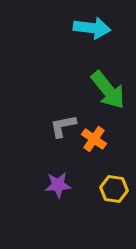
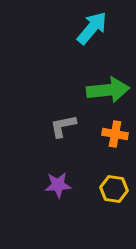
cyan arrow: rotated 57 degrees counterclockwise
green arrow: rotated 57 degrees counterclockwise
orange cross: moved 21 px right, 5 px up; rotated 25 degrees counterclockwise
